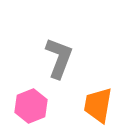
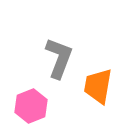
orange trapezoid: moved 19 px up
